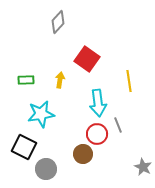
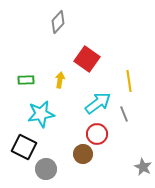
cyan arrow: rotated 120 degrees counterclockwise
gray line: moved 6 px right, 11 px up
